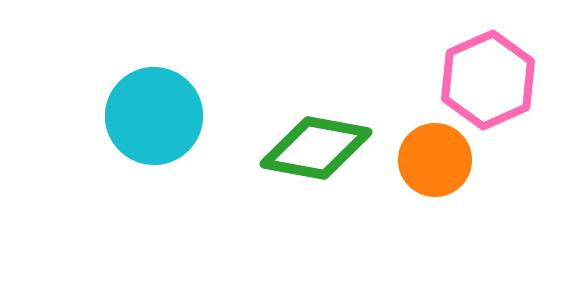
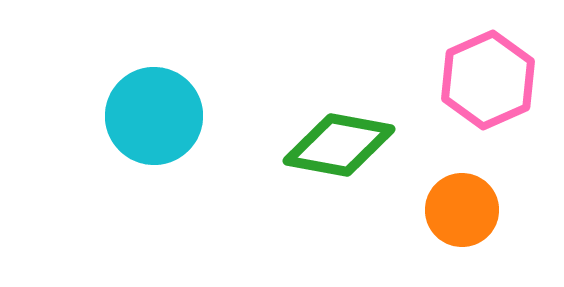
green diamond: moved 23 px right, 3 px up
orange circle: moved 27 px right, 50 px down
